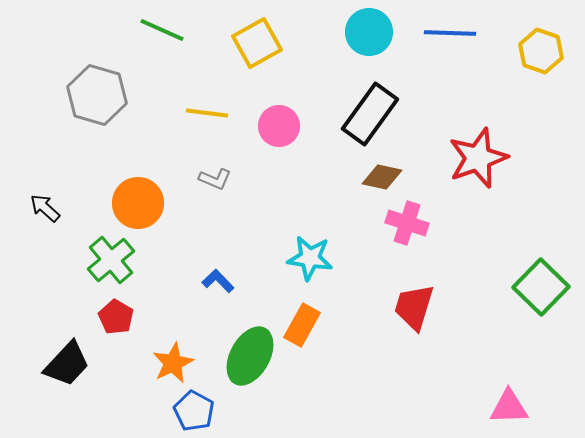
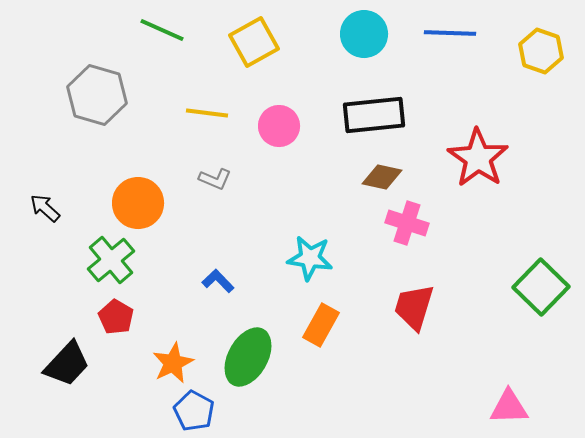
cyan circle: moved 5 px left, 2 px down
yellow square: moved 3 px left, 1 px up
black rectangle: moved 4 px right, 1 px down; rotated 48 degrees clockwise
red star: rotated 18 degrees counterclockwise
orange rectangle: moved 19 px right
green ellipse: moved 2 px left, 1 px down
